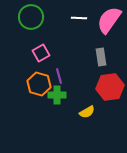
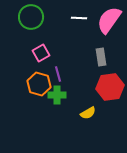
purple line: moved 1 px left, 2 px up
yellow semicircle: moved 1 px right, 1 px down
